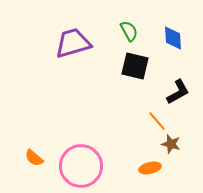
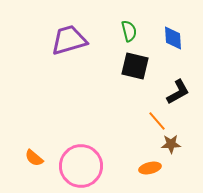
green semicircle: rotated 15 degrees clockwise
purple trapezoid: moved 4 px left, 3 px up
brown star: rotated 18 degrees counterclockwise
